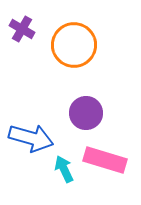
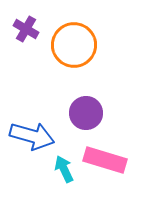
purple cross: moved 4 px right
blue arrow: moved 1 px right, 2 px up
